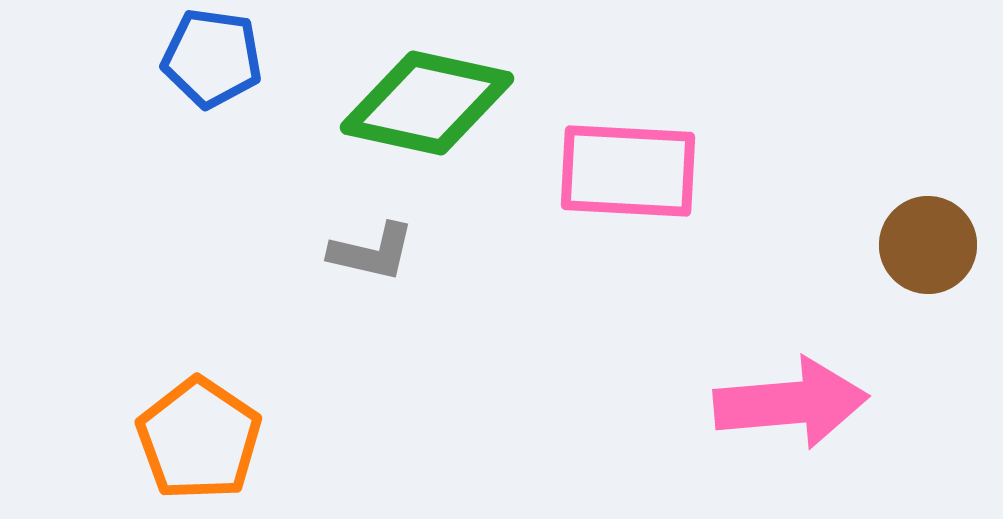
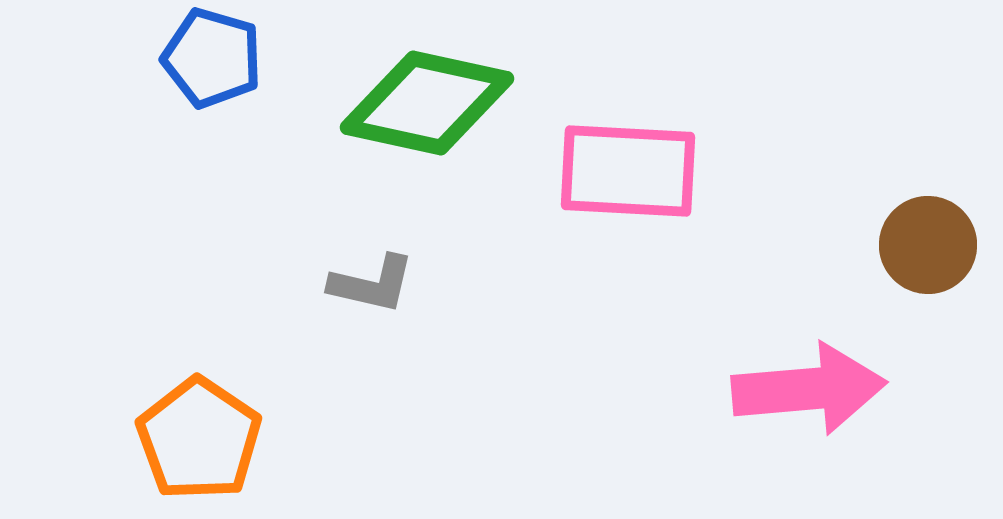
blue pentagon: rotated 8 degrees clockwise
gray L-shape: moved 32 px down
pink arrow: moved 18 px right, 14 px up
